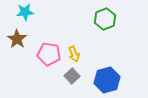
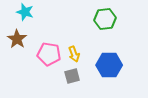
cyan star: rotated 24 degrees clockwise
green hexagon: rotated 15 degrees clockwise
gray square: rotated 28 degrees clockwise
blue hexagon: moved 2 px right, 15 px up; rotated 15 degrees clockwise
